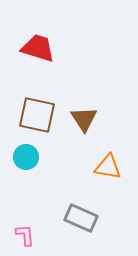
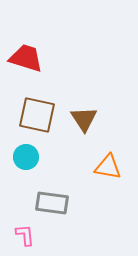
red trapezoid: moved 12 px left, 10 px down
gray rectangle: moved 29 px left, 15 px up; rotated 16 degrees counterclockwise
